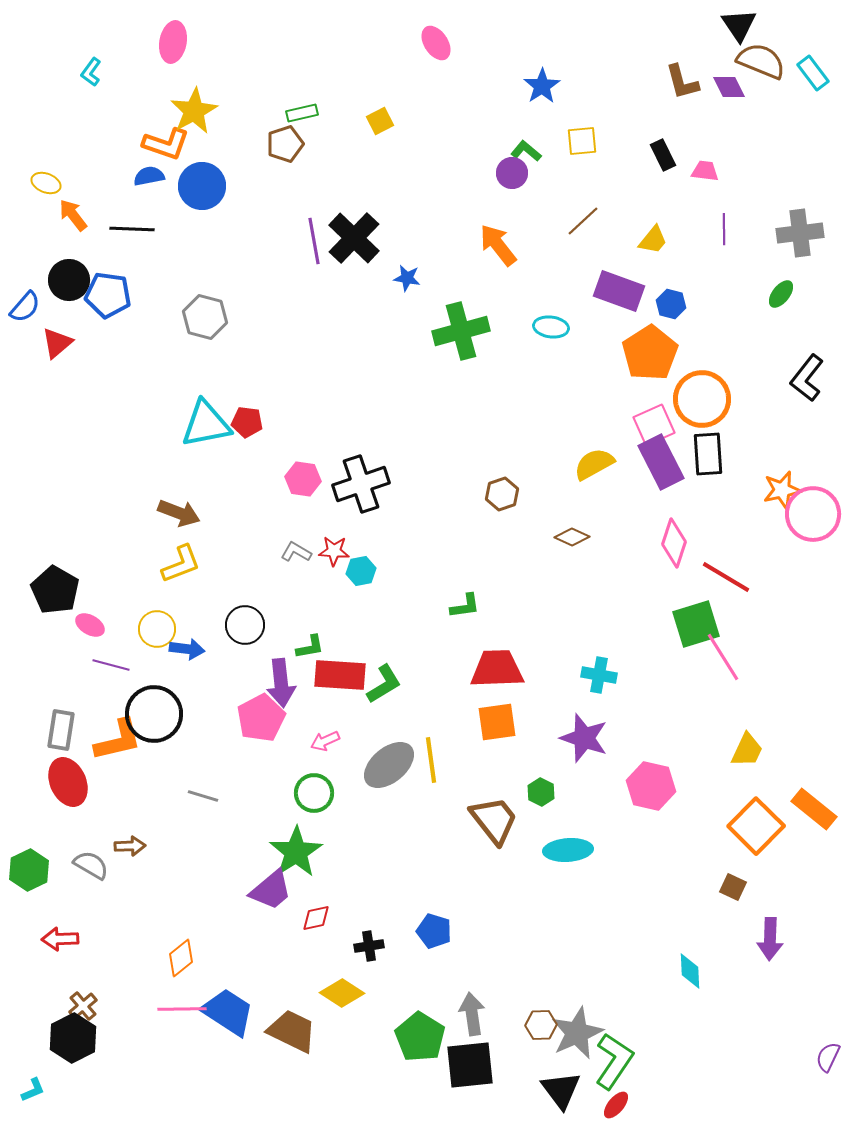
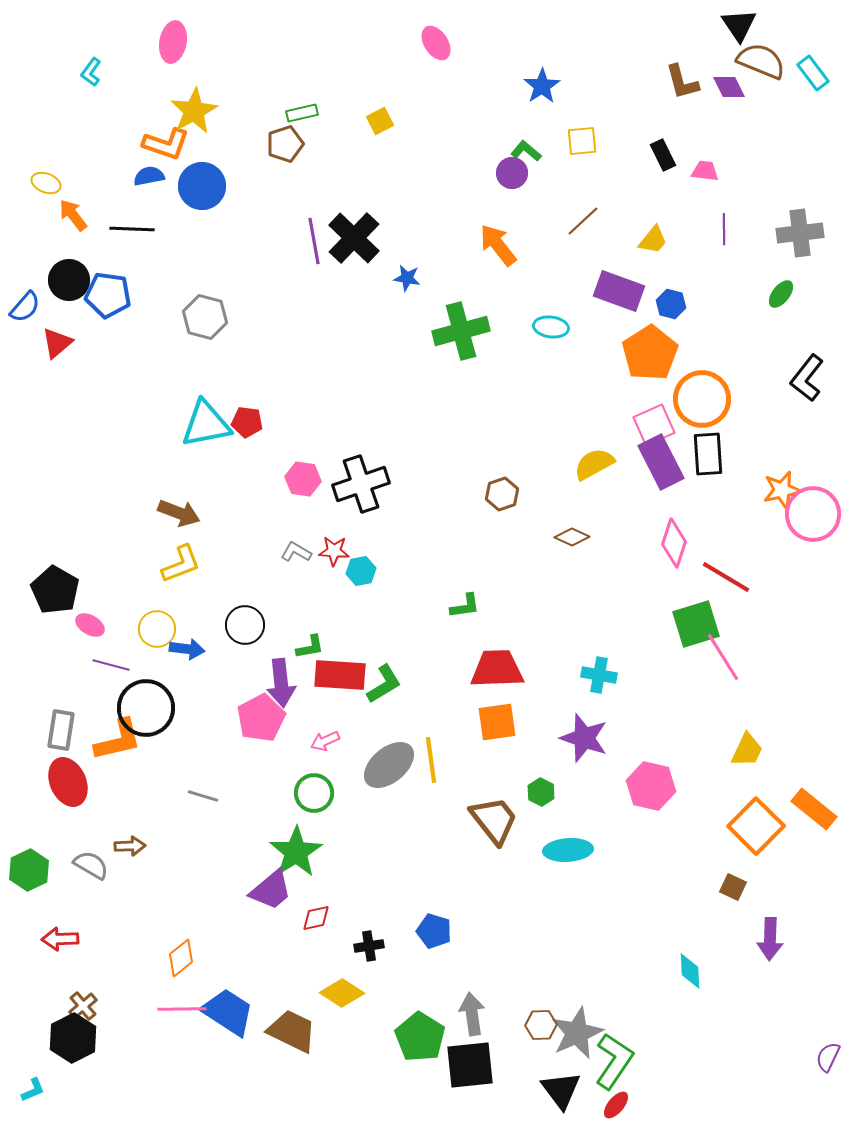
black circle at (154, 714): moved 8 px left, 6 px up
